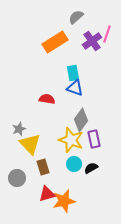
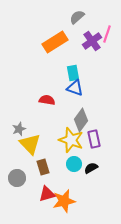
gray semicircle: moved 1 px right
red semicircle: moved 1 px down
